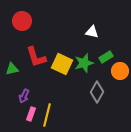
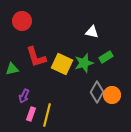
orange circle: moved 8 px left, 24 px down
